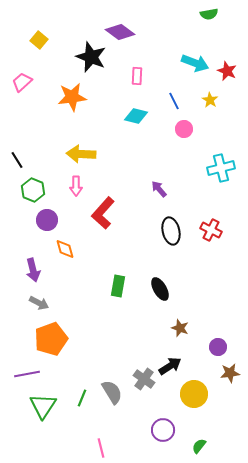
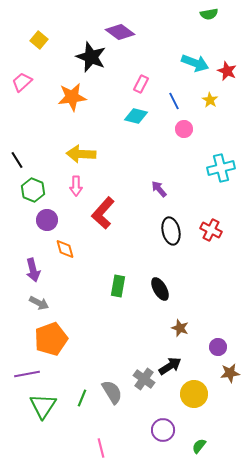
pink rectangle at (137, 76): moved 4 px right, 8 px down; rotated 24 degrees clockwise
